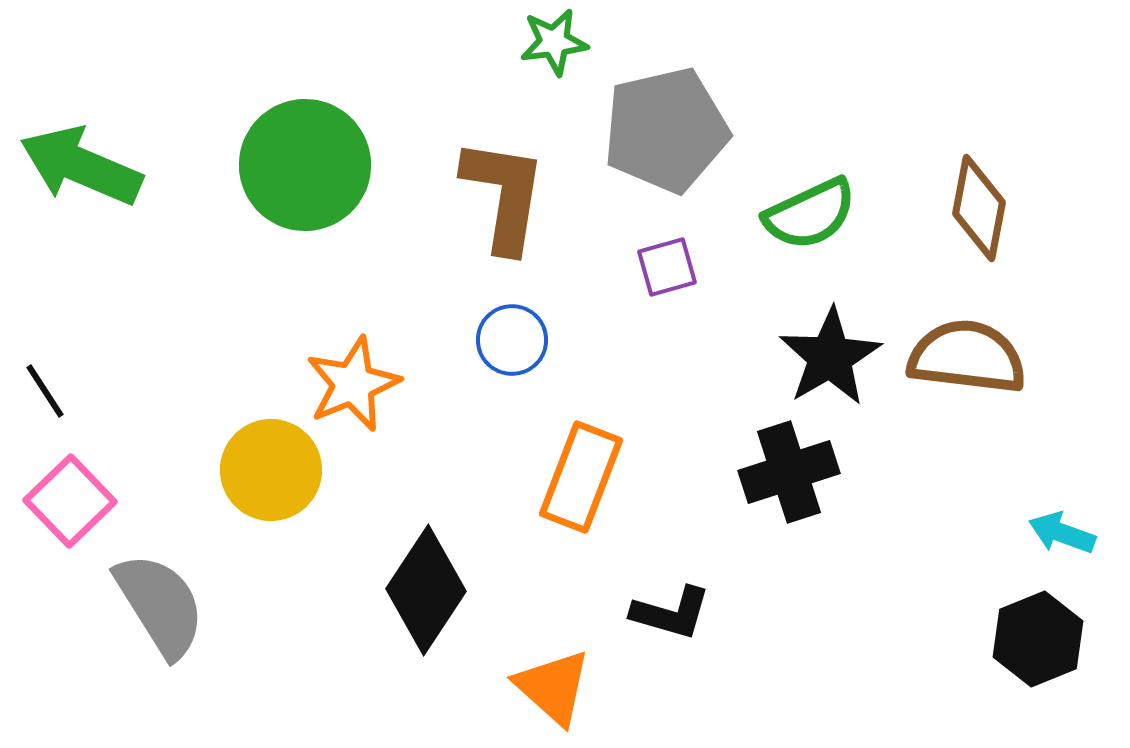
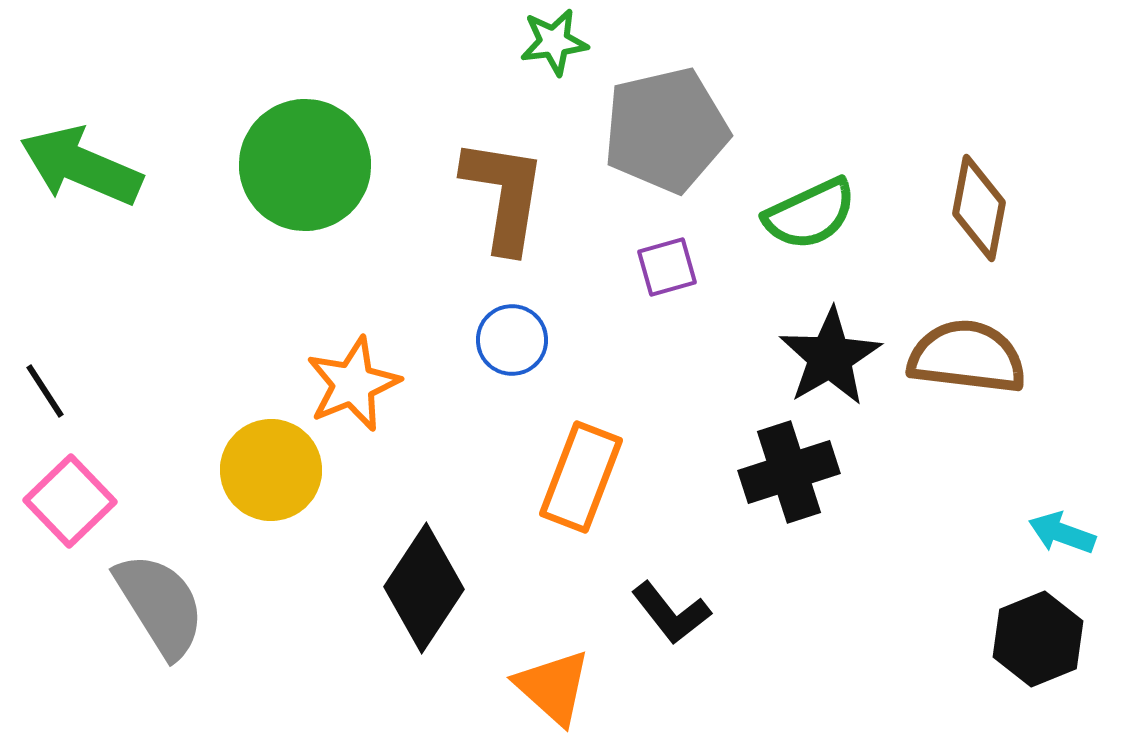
black diamond: moved 2 px left, 2 px up
black L-shape: rotated 36 degrees clockwise
